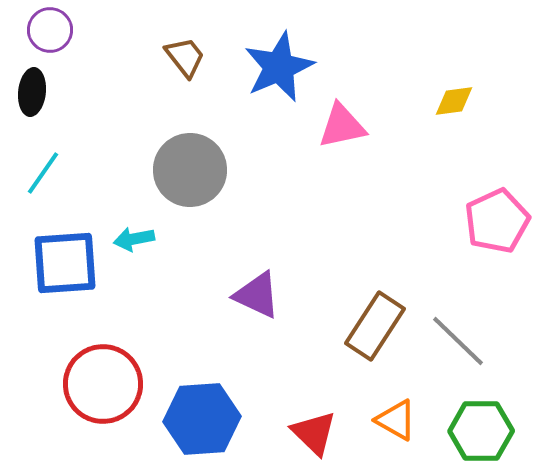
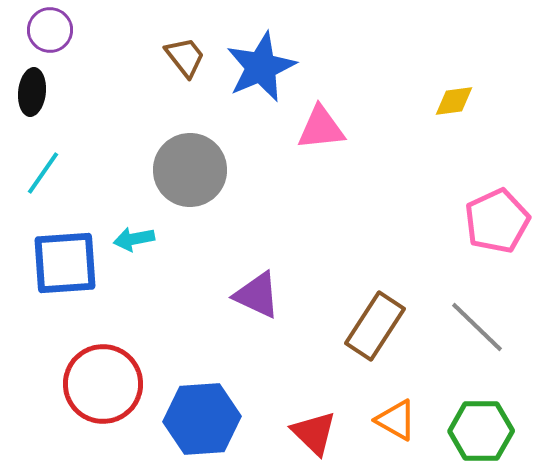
blue star: moved 18 px left
pink triangle: moved 21 px left, 2 px down; rotated 6 degrees clockwise
gray line: moved 19 px right, 14 px up
